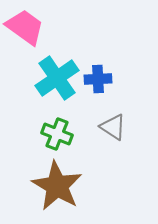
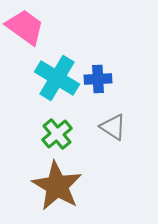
cyan cross: rotated 24 degrees counterclockwise
green cross: rotated 28 degrees clockwise
